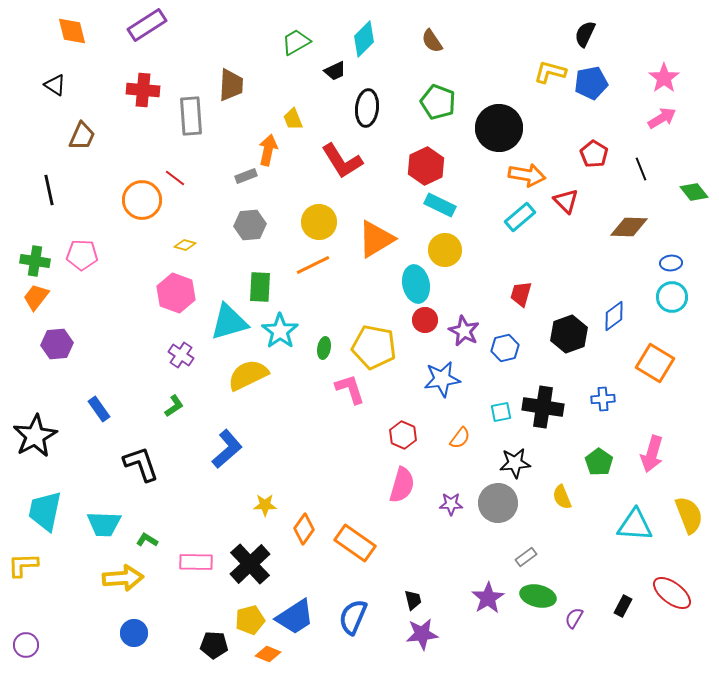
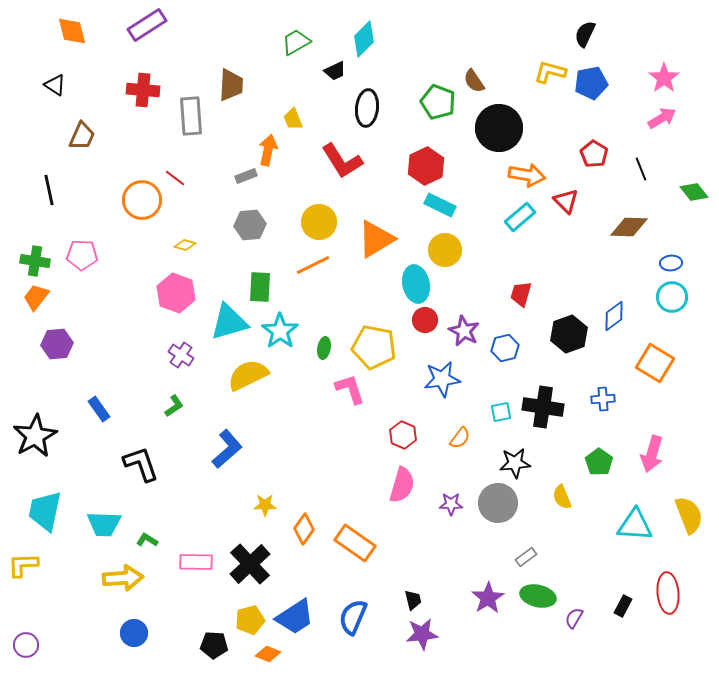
brown semicircle at (432, 41): moved 42 px right, 40 px down
red ellipse at (672, 593): moved 4 px left; rotated 48 degrees clockwise
